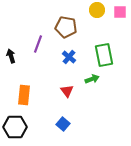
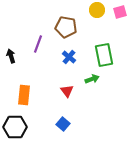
pink square: rotated 16 degrees counterclockwise
